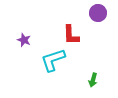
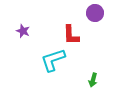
purple circle: moved 3 px left
purple star: moved 1 px left, 9 px up
